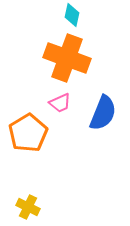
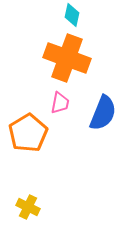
pink trapezoid: rotated 55 degrees counterclockwise
